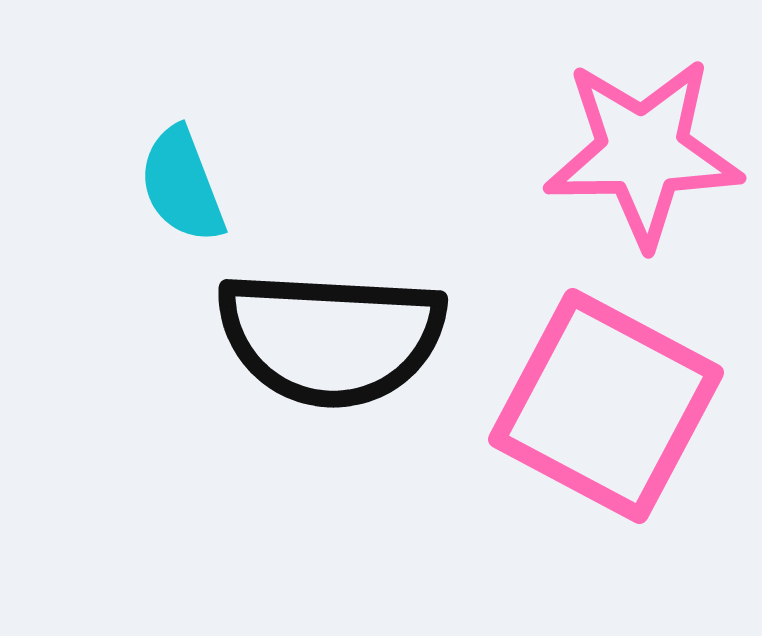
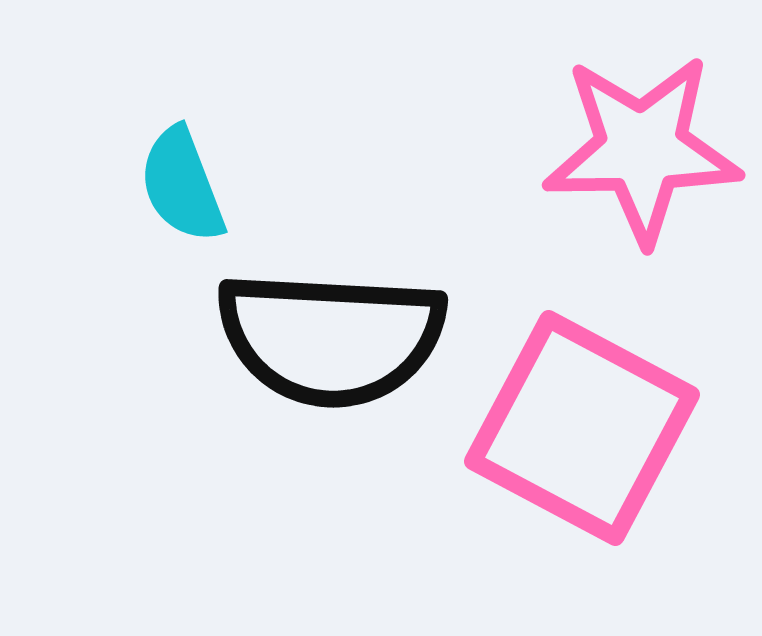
pink star: moved 1 px left, 3 px up
pink square: moved 24 px left, 22 px down
